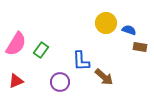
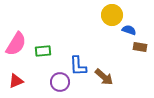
yellow circle: moved 6 px right, 8 px up
green rectangle: moved 2 px right, 1 px down; rotated 49 degrees clockwise
blue L-shape: moved 3 px left, 5 px down
